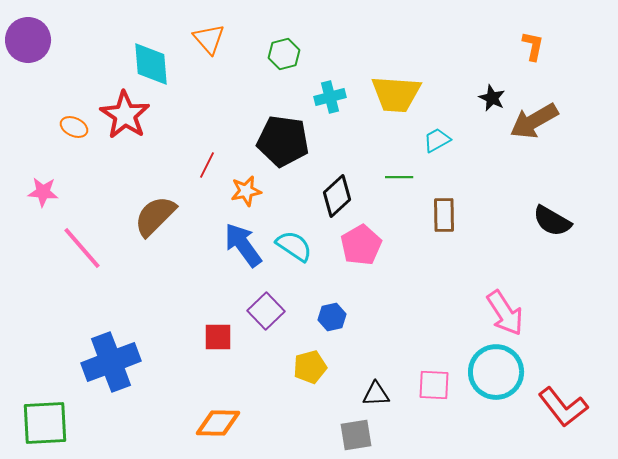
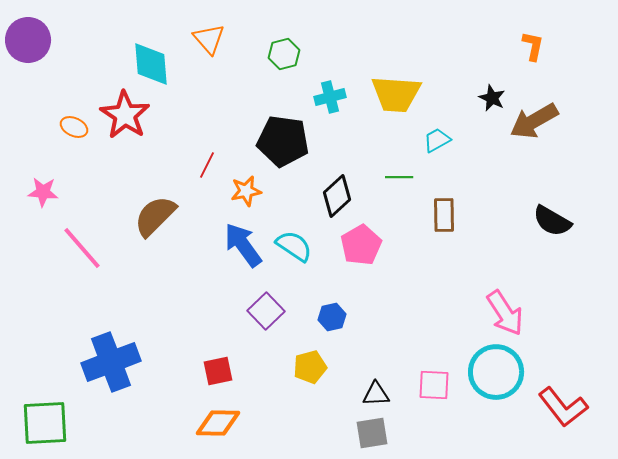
red square: moved 34 px down; rotated 12 degrees counterclockwise
gray square: moved 16 px right, 2 px up
